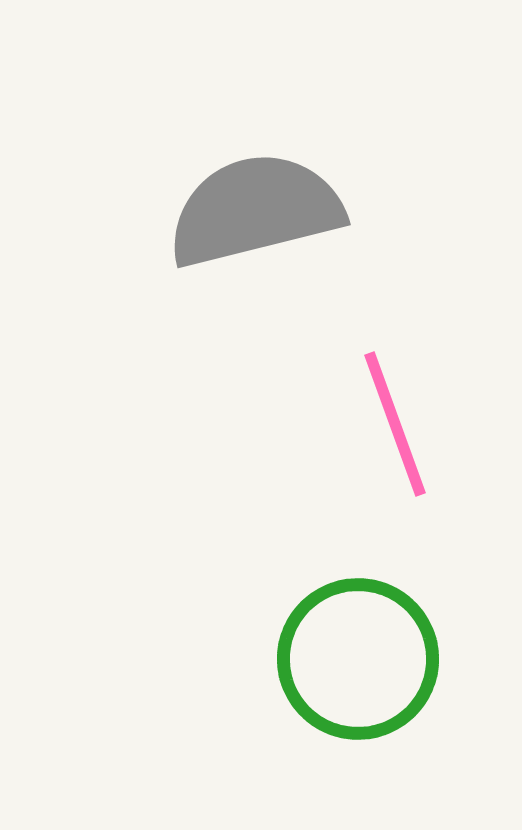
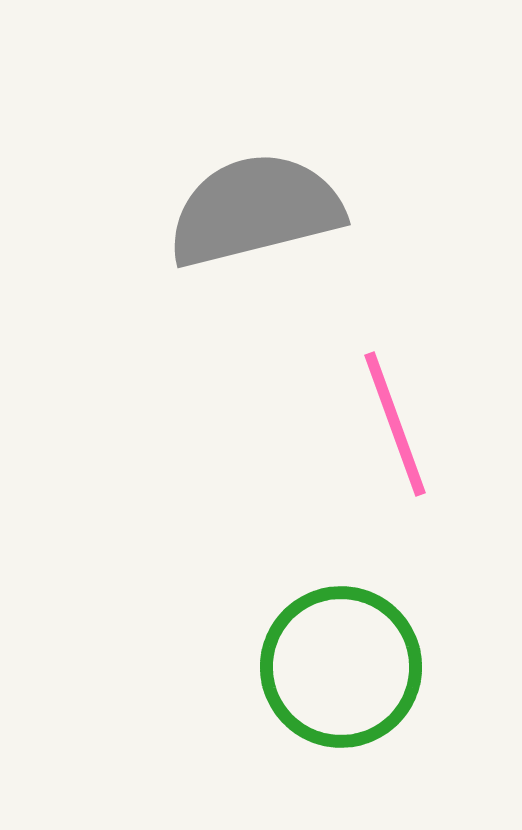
green circle: moved 17 px left, 8 px down
